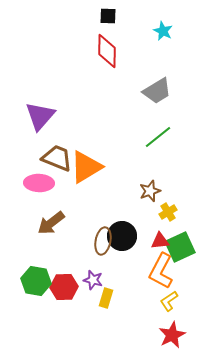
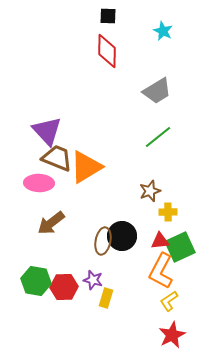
purple triangle: moved 7 px right, 15 px down; rotated 24 degrees counterclockwise
yellow cross: rotated 30 degrees clockwise
